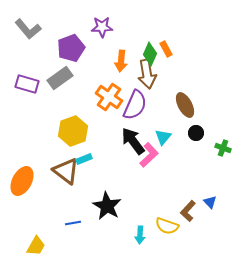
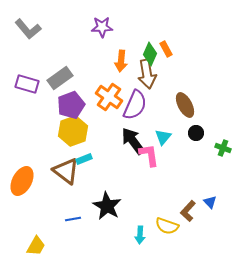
purple pentagon: moved 57 px down
pink L-shape: rotated 55 degrees counterclockwise
blue line: moved 4 px up
